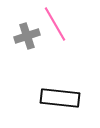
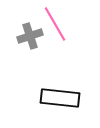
gray cross: moved 3 px right
